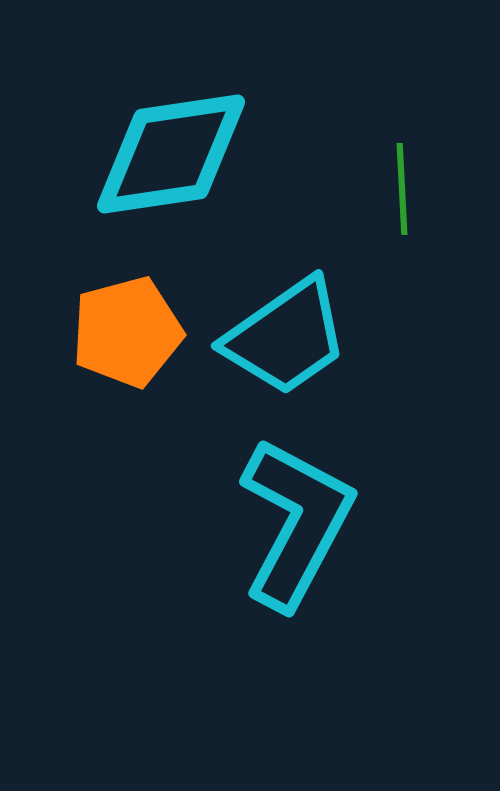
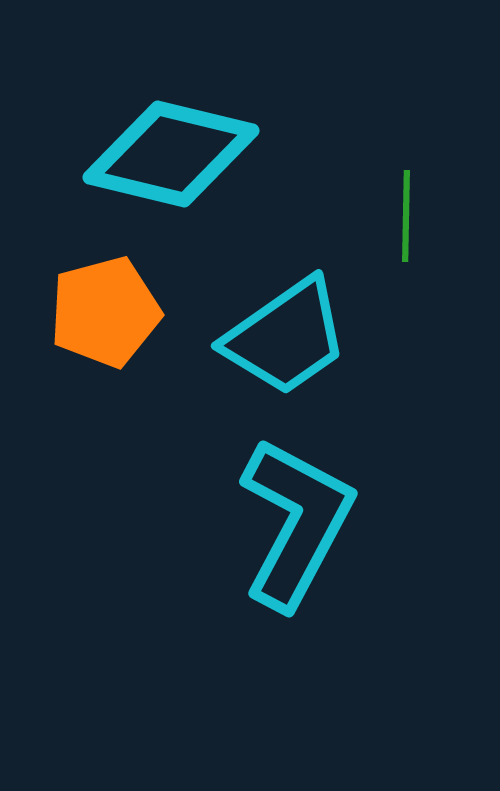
cyan diamond: rotated 22 degrees clockwise
green line: moved 4 px right, 27 px down; rotated 4 degrees clockwise
orange pentagon: moved 22 px left, 20 px up
